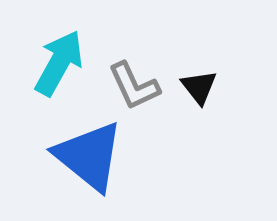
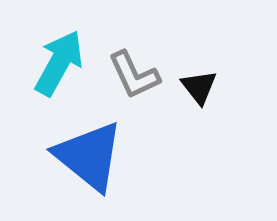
gray L-shape: moved 11 px up
